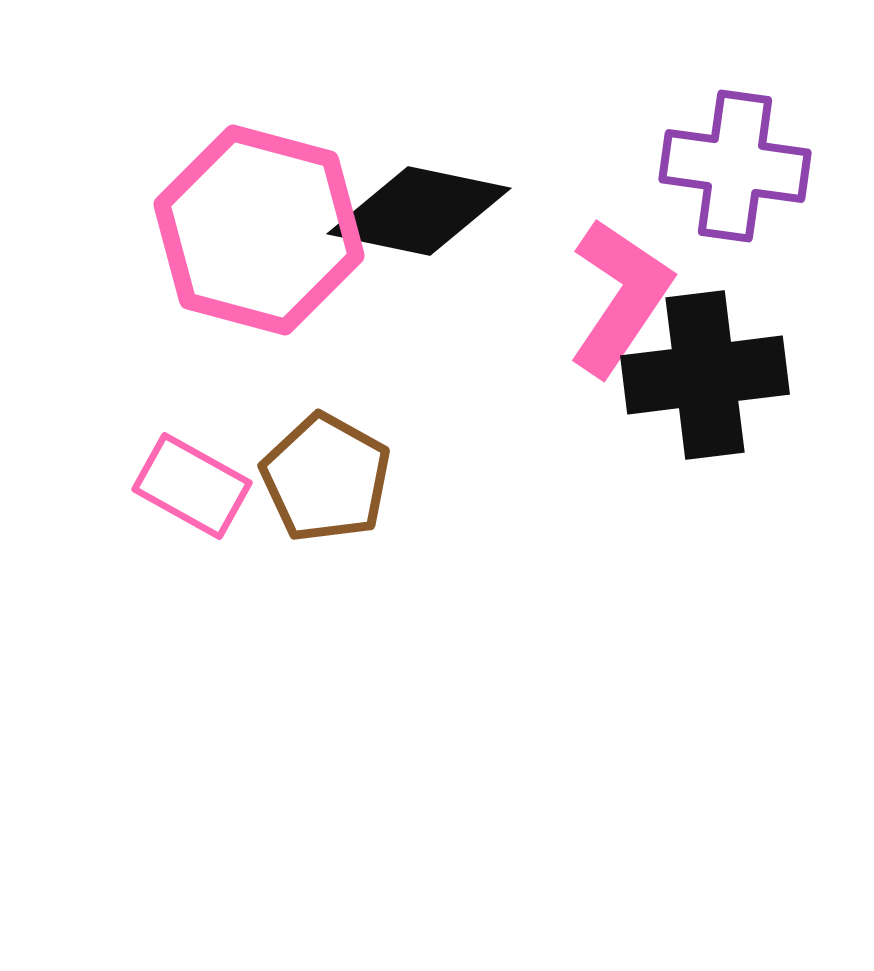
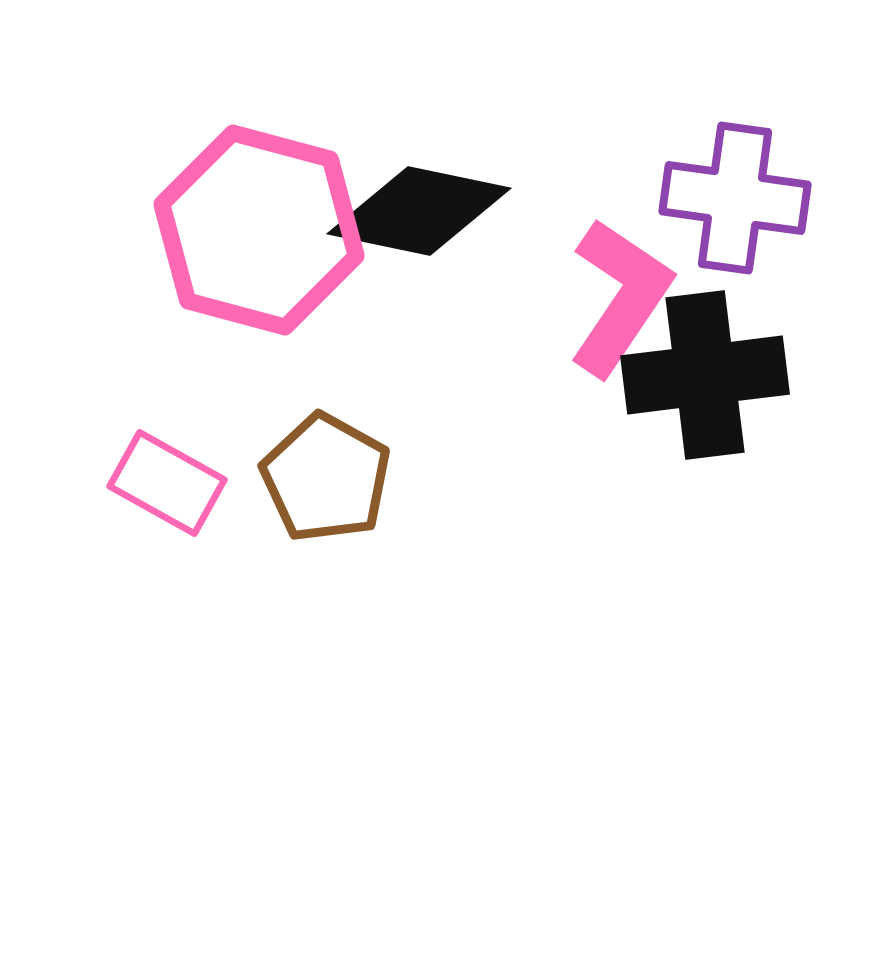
purple cross: moved 32 px down
pink rectangle: moved 25 px left, 3 px up
